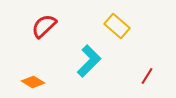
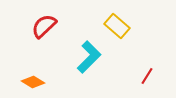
cyan L-shape: moved 4 px up
